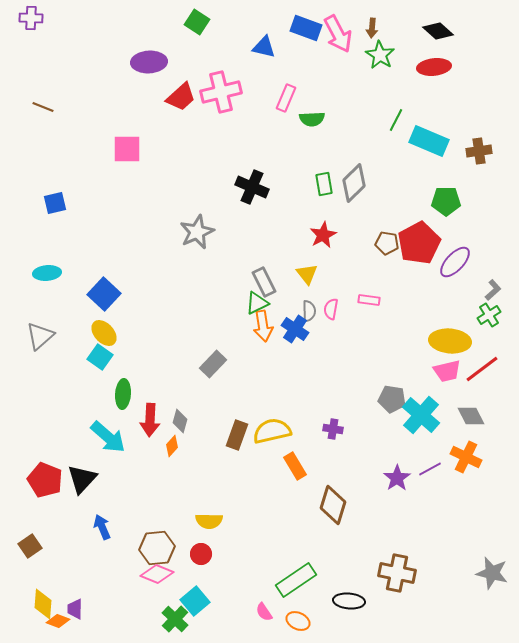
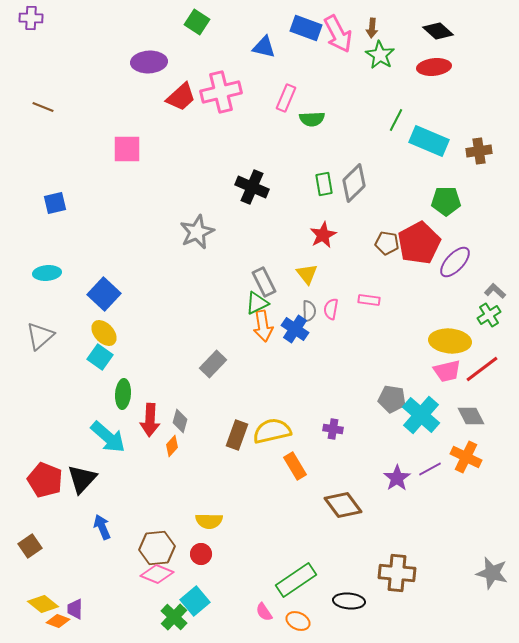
gray L-shape at (493, 290): moved 2 px right, 1 px down; rotated 95 degrees counterclockwise
brown diamond at (333, 505): moved 10 px right; rotated 54 degrees counterclockwise
brown cross at (397, 573): rotated 6 degrees counterclockwise
yellow diamond at (43, 604): rotated 56 degrees counterclockwise
green cross at (175, 619): moved 1 px left, 2 px up
